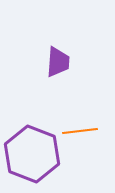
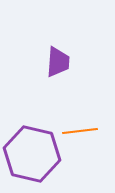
purple hexagon: rotated 8 degrees counterclockwise
